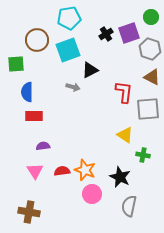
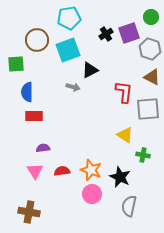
purple semicircle: moved 2 px down
orange star: moved 6 px right
